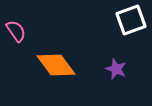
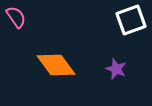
pink semicircle: moved 14 px up
